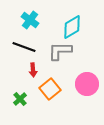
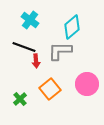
cyan diamond: rotated 10 degrees counterclockwise
red arrow: moved 3 px right, 9 px up
